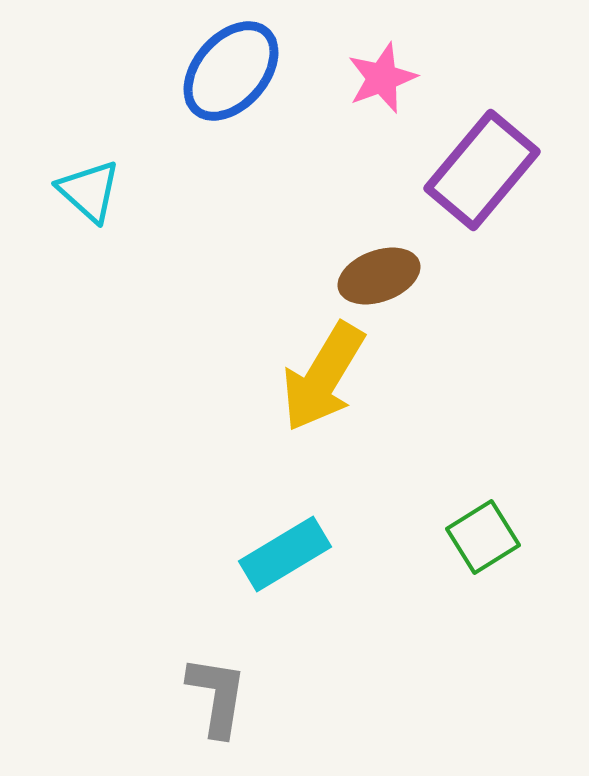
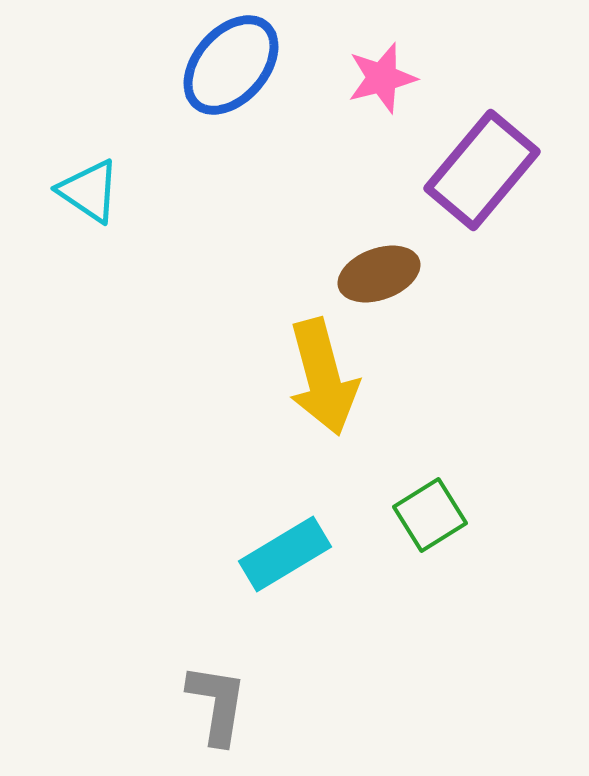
blue ellipse: moved 6 px up
pink star: rotated 6 degrees clockwise
cyan triangle: rotated 8 degrees counterclockwise
brown ellipse: moved 2 px up
yellow arrow: rotated 46 degrees counterclockwise
green square: moved 53 px left, 22 px up
gray L-shape: moved 8 px down
